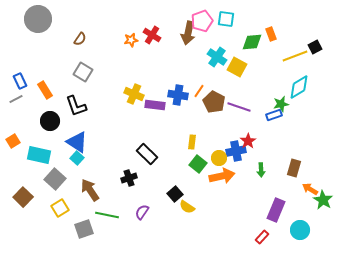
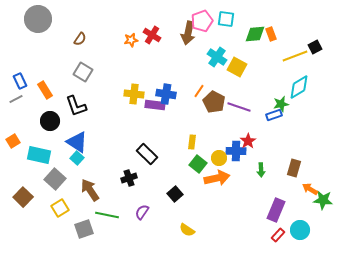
green diamond at (252, 42): moved 3 px right, 8 px up
yellow cross at (134, 94): rotated 18 degrees counterclockwise
blue cross at (178, 95): moved 12 px left, 1 px up
blue cross at (236, 151): rotated 12 degrees clockwise
orange arrow at (222, 176): moved 5 px left, 2 px down
green star at (323, 200): rotated 24 degrees counterclockwise
yellow semicircle at (187, 207): moved 23 px down
red rectangle at (262, 237): moved 16 px right, 2 px up
